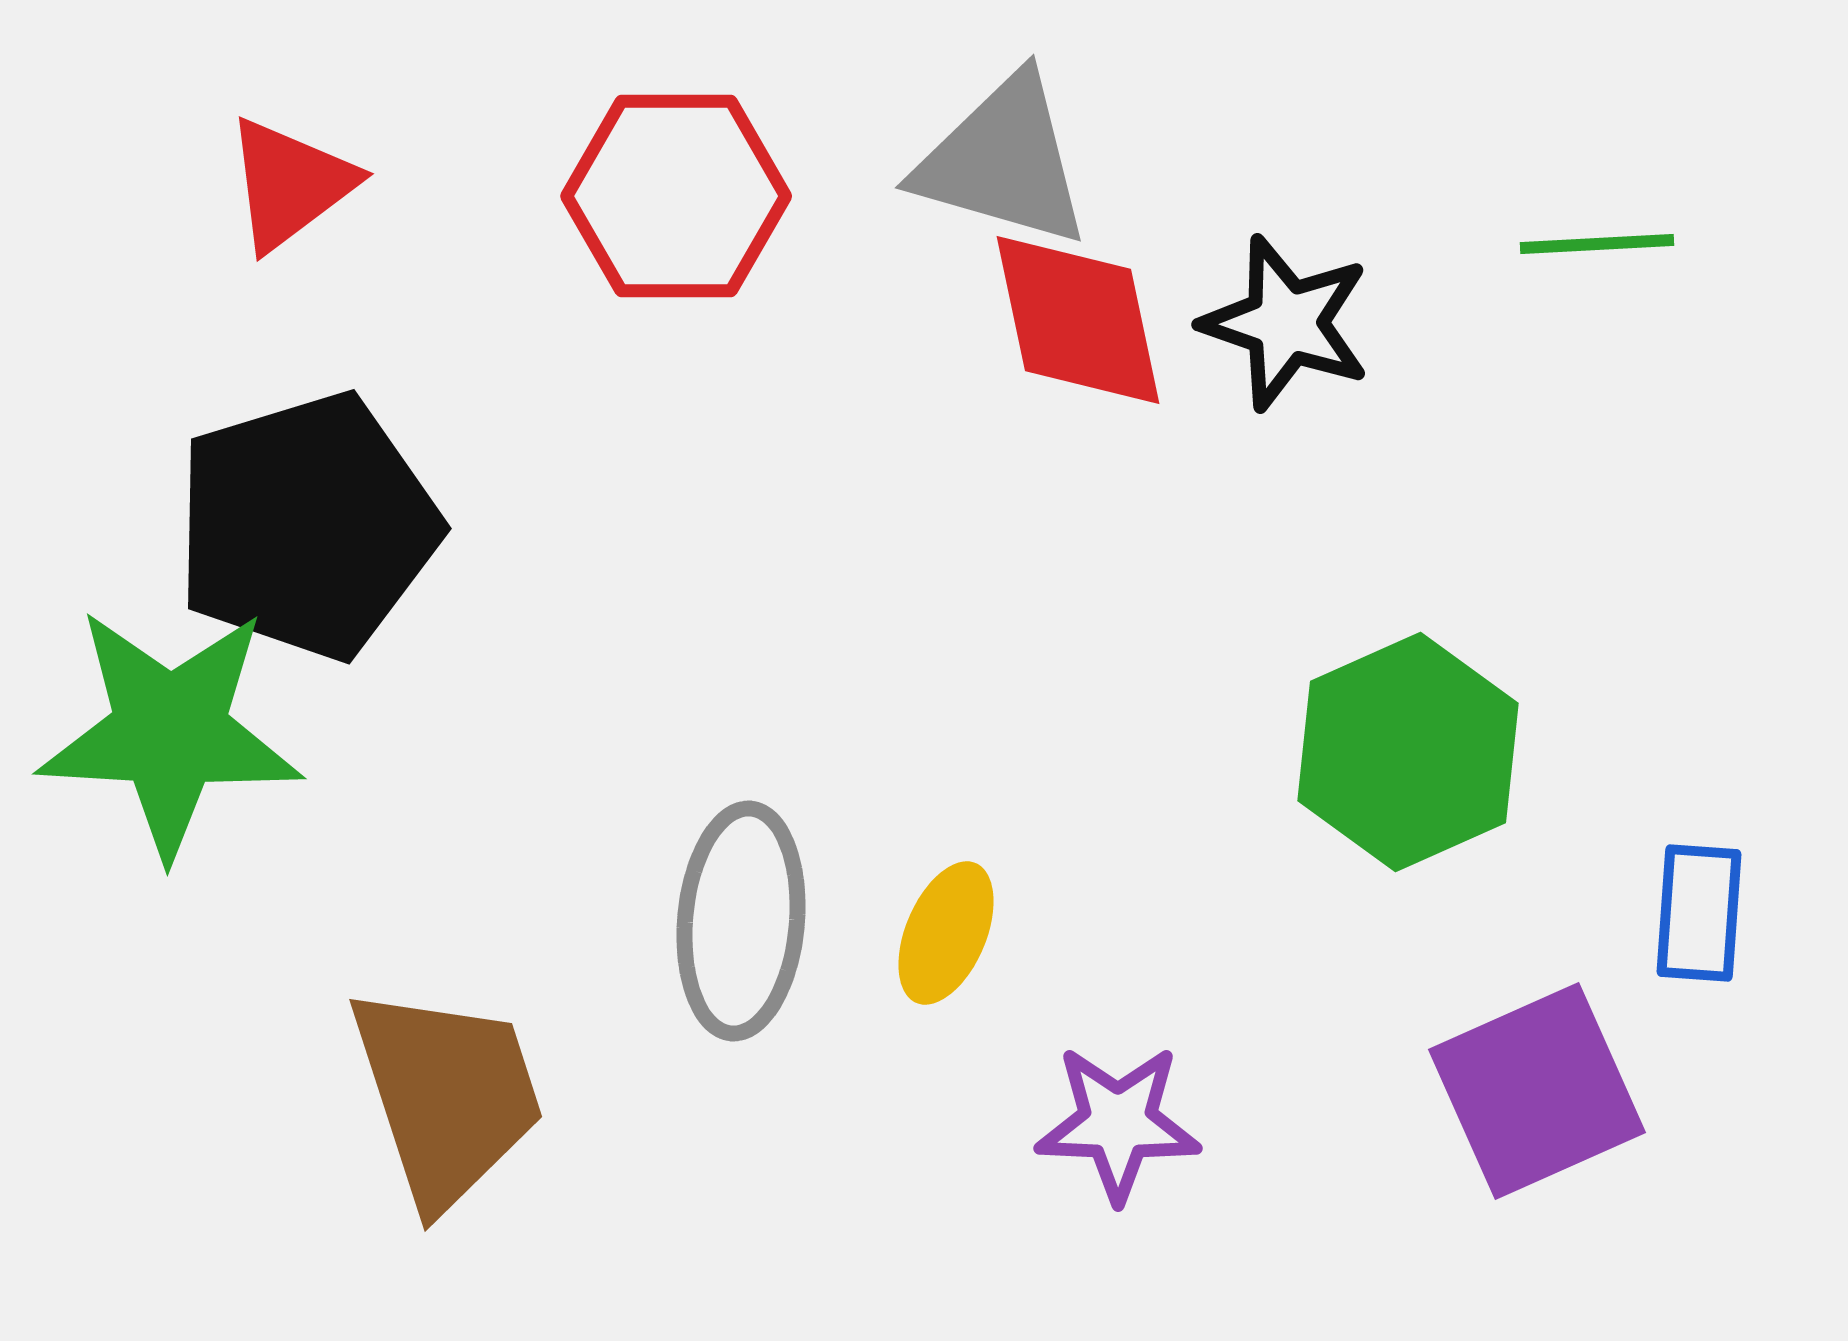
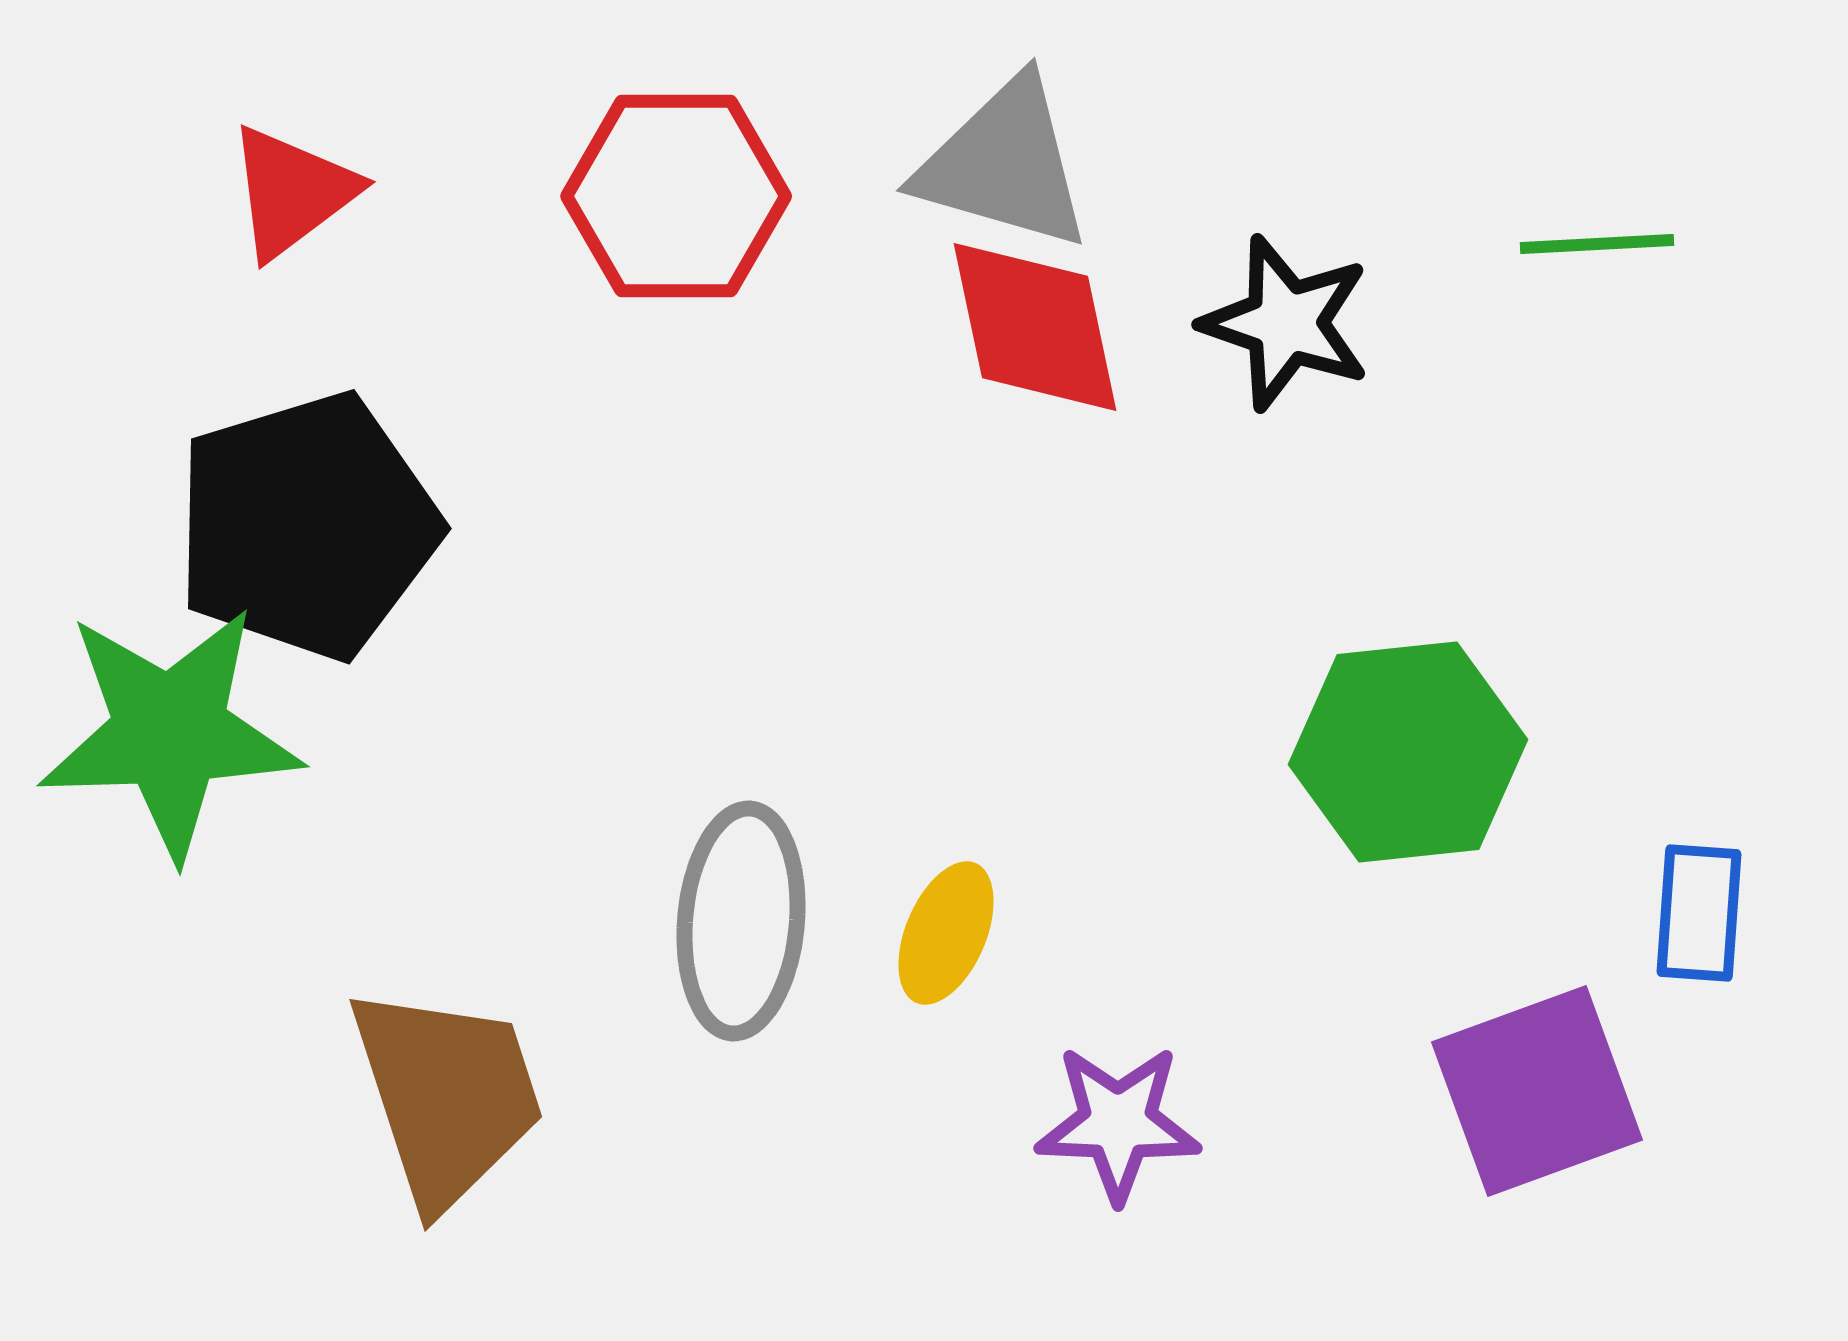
gray triangle: moved 1 px right, 3 px down
red triangle: moved 2 px right, 8 px down
red diamond: moved 43 px left, 7 px down
green star: rotated 5 degrees counterclockwise
green hexagon: rotated 18 degrees clockwise
purple square: rotated 4 degrees clockwise
